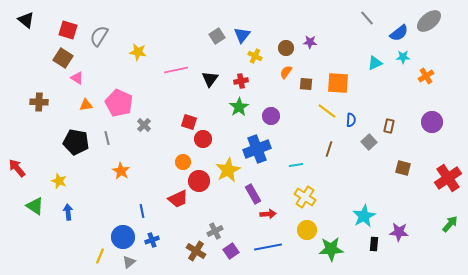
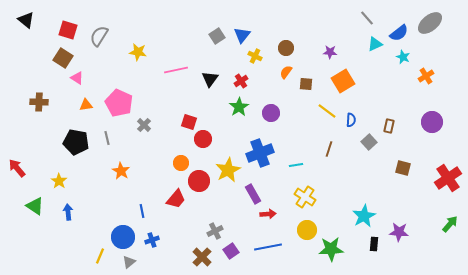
gray ellipse at (429, 21): moved 1 px right, 2 px down
purple star at (310, 42): moved 20 px right, 10 px down
cyan star at (403, 57): rotated 24 degrees clockwise
cyan triangle at (375, 63): moved 19 px up
red cross at (241, 81): rotated 24 degrees counterclockwise
orange square at (338, 83): moved 5 px right, 2 px up; rotated 35 degrees counterclockwise
purple circle at (271, 116): moved 3 px up
blue cross at (257, 149): moved 3 px right, 4 px down
orange circle at (183, 162): moved 2 px left, 1 px down
yellow star at (59, 181): rotated 14 degrees clockwise
red trapezoid at (178, 199): moved 2 px left; rotated 25 degrees counterclockwise
brown cross at (196, 251): moved 6 px right, 6 px down; rotated 12 degrees clockwise
